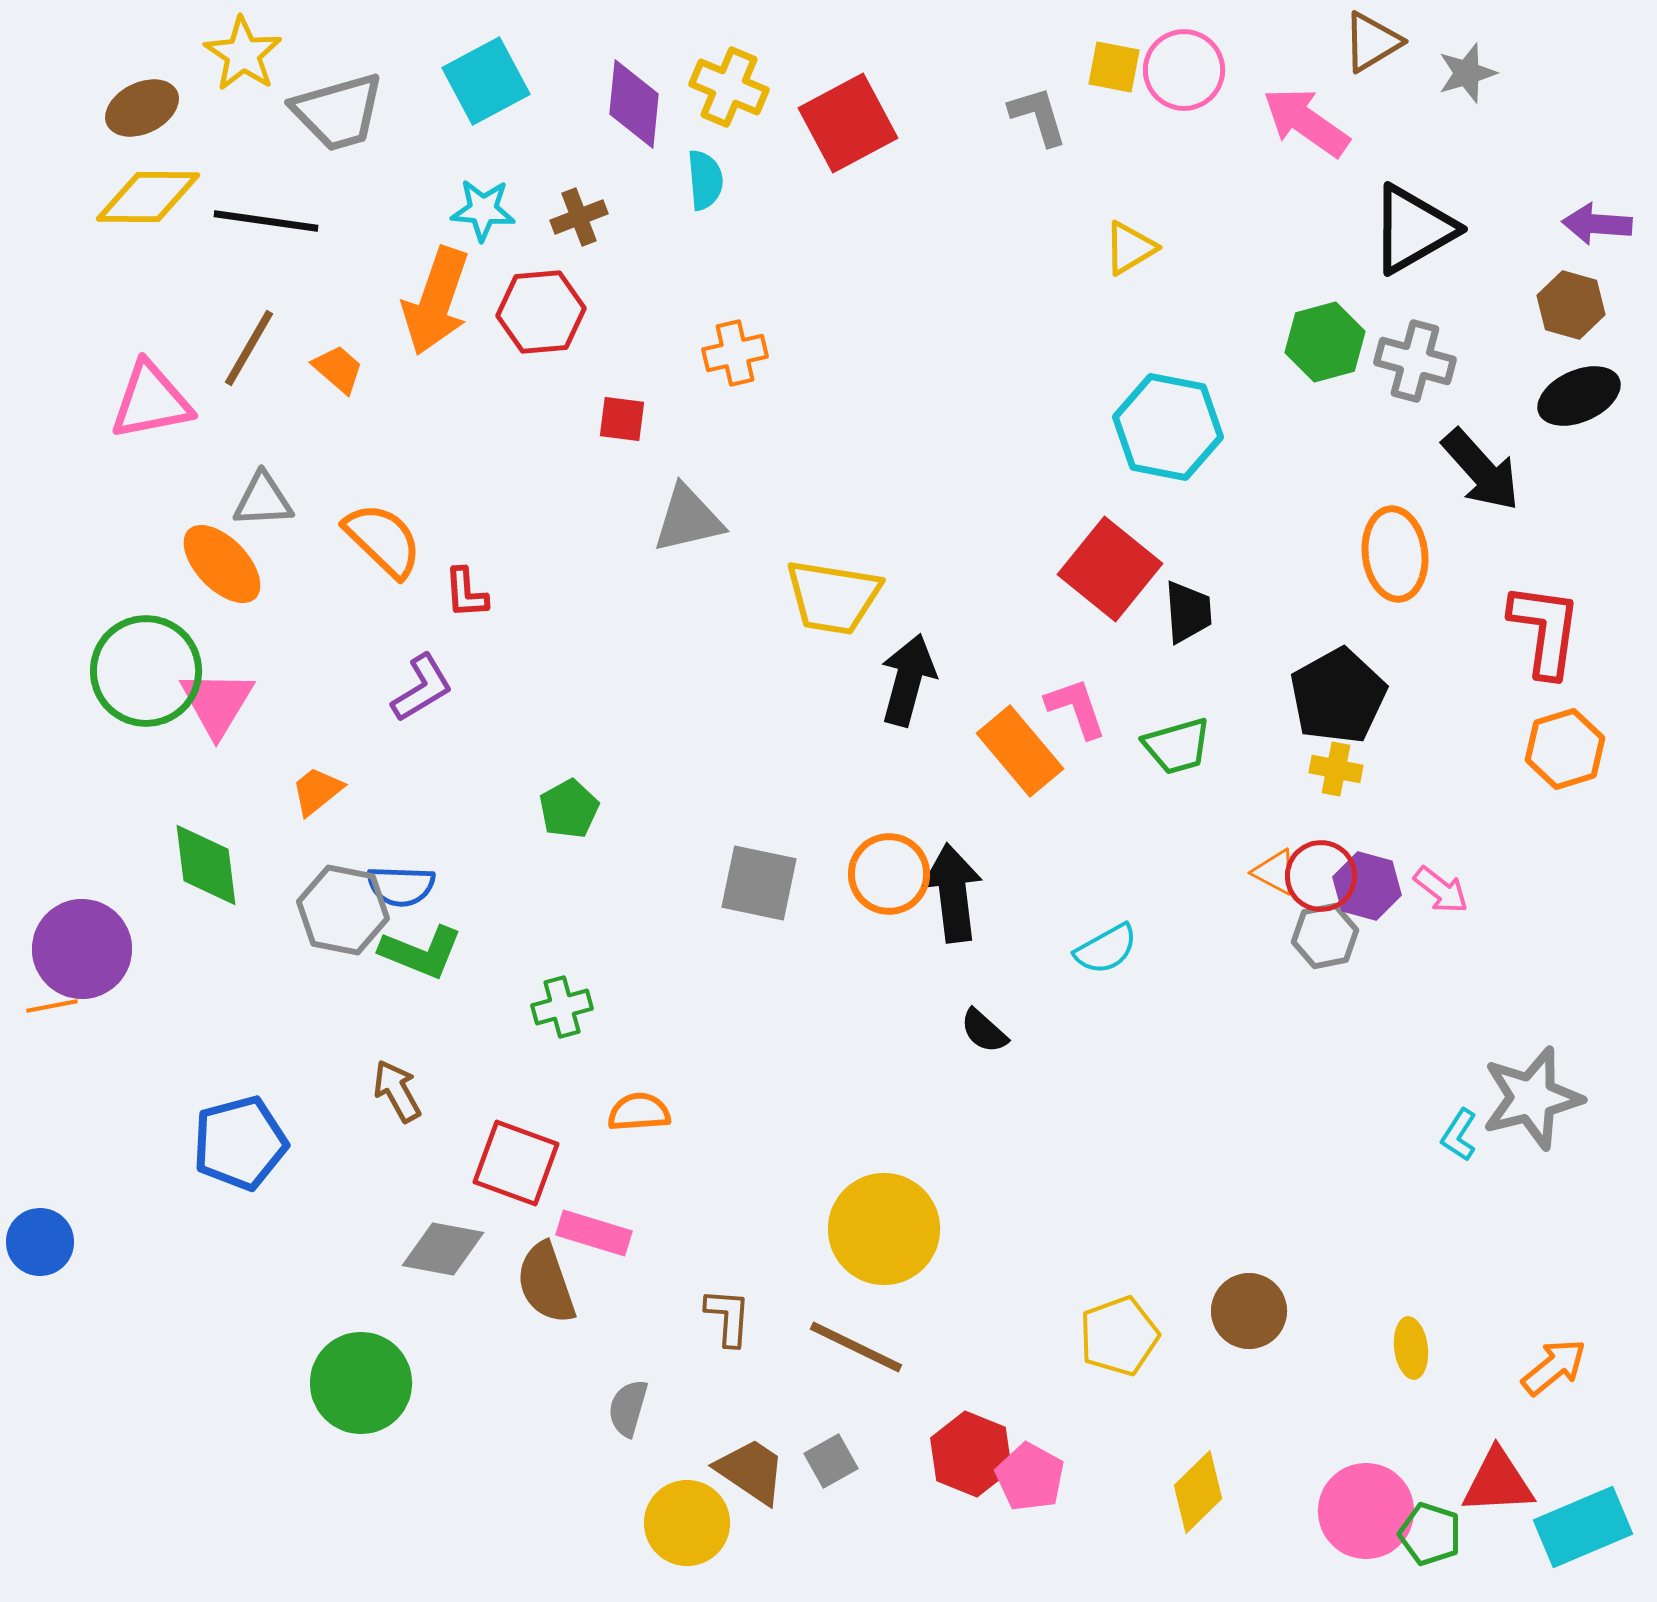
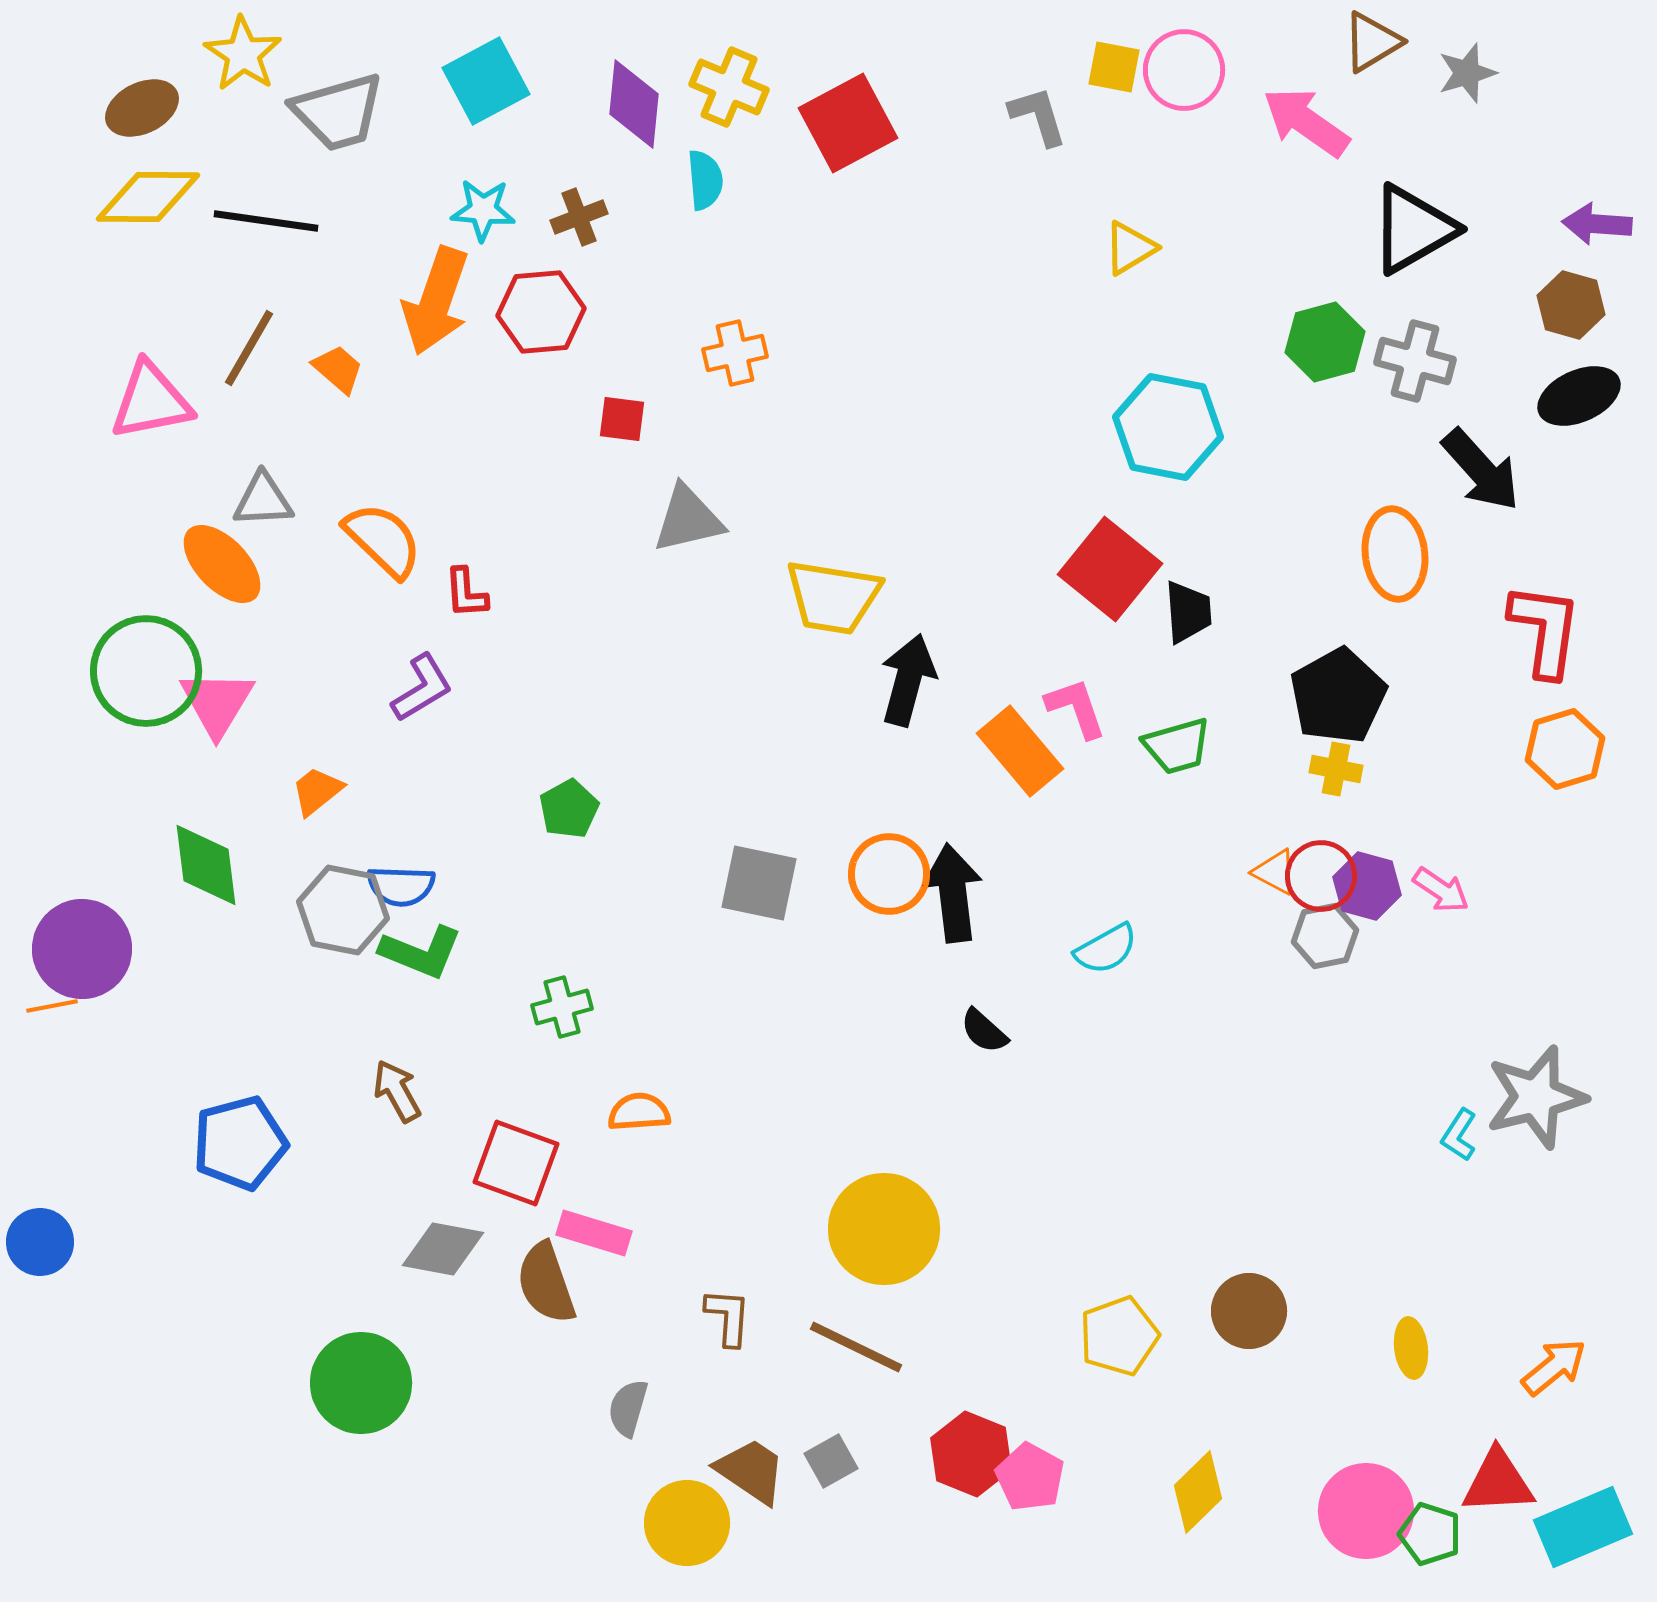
pink arrow at (1441, 890): rotated 4 degrees counterclockwise
gray star at (1532, 1098): moved 4 px right, 1 px up
